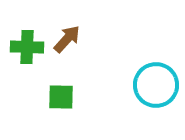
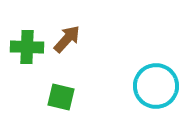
cyan circle: moved 1 px down
green square: rotated 12 degrees clockwise
